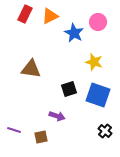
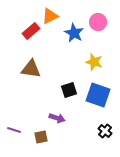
red rectangle: moved 6 px right, 17 px down; rotated 24 degrees clockwise
black square: moved 1 px down
purple arrow: moved 2 px down
